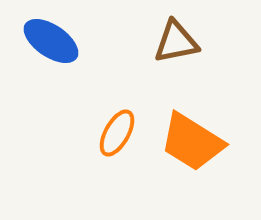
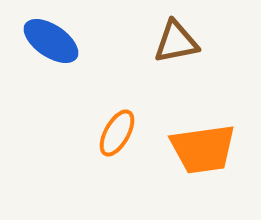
orange trapezoid: moved 11 px right, 7 px down; rotated 40 degrees counterclockwise
